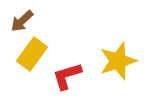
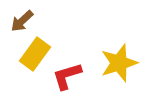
yellow rectangle: moved 3 px right
yellow star: moved 1 px right, 2 px down
